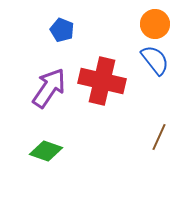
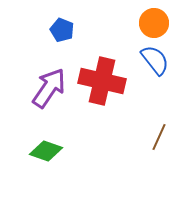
orange circle: moved 1 px left, 1 px up
